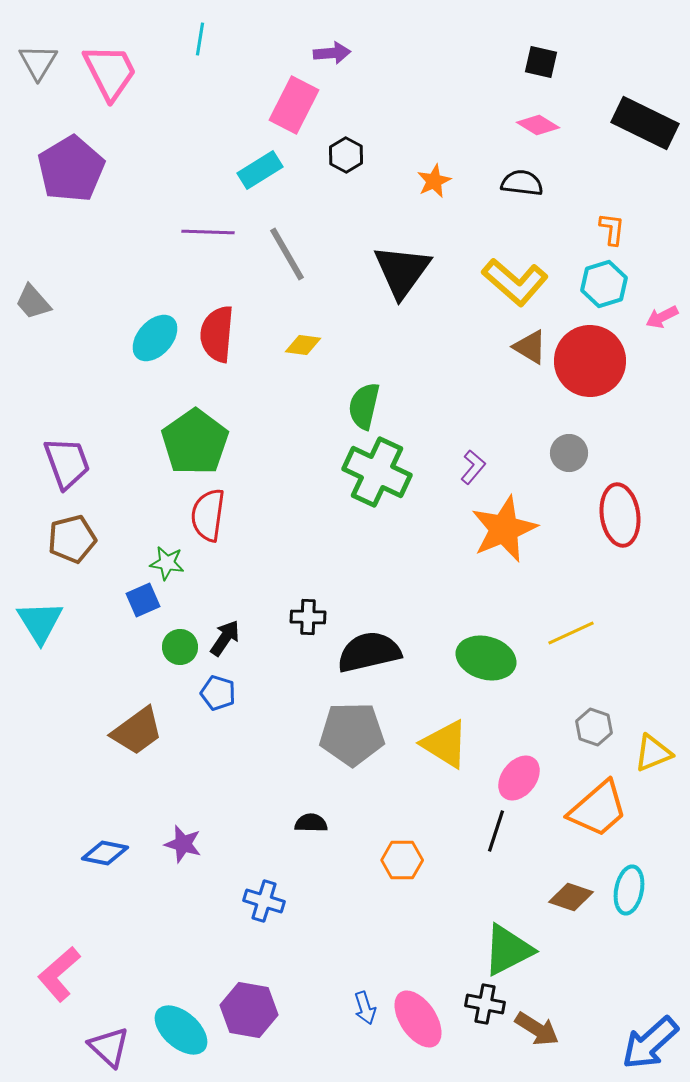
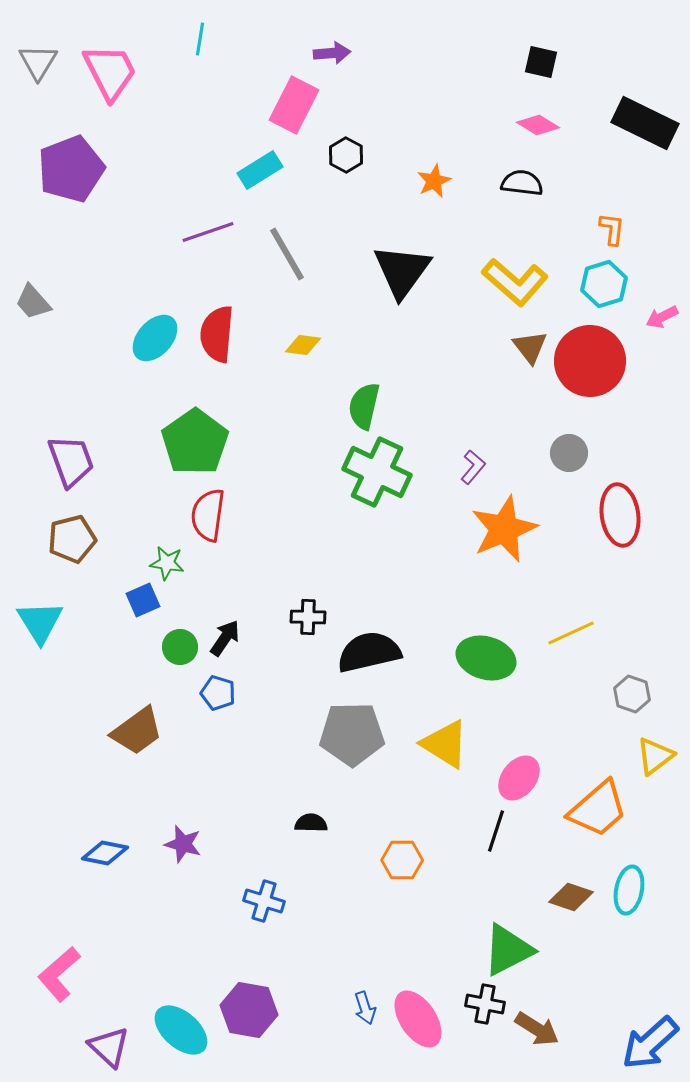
purple pentagon at (71, 169): rotated 10 degrees clockwise
purple line at (208, 232): rotated 21 degrees counterclockwise
brown triangle at (530, 347): rotated 21 degrees clockwise
purple trapezoid at (67, 463): moved 4 px right, 2 px up
gray hexagon at (594, 727): moved 38 px right, 33 px up
yellow triangle at (653, 753): moved 2 px right, 3 px down; rotated 15 degrees counterclockwise
